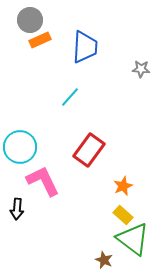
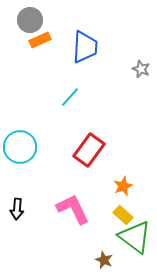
gray star: rotated 18 degrees clockwise
pink L-shape: moved 30 px right, 28 px down
green triangle: moved 2 px right, 2 px up
